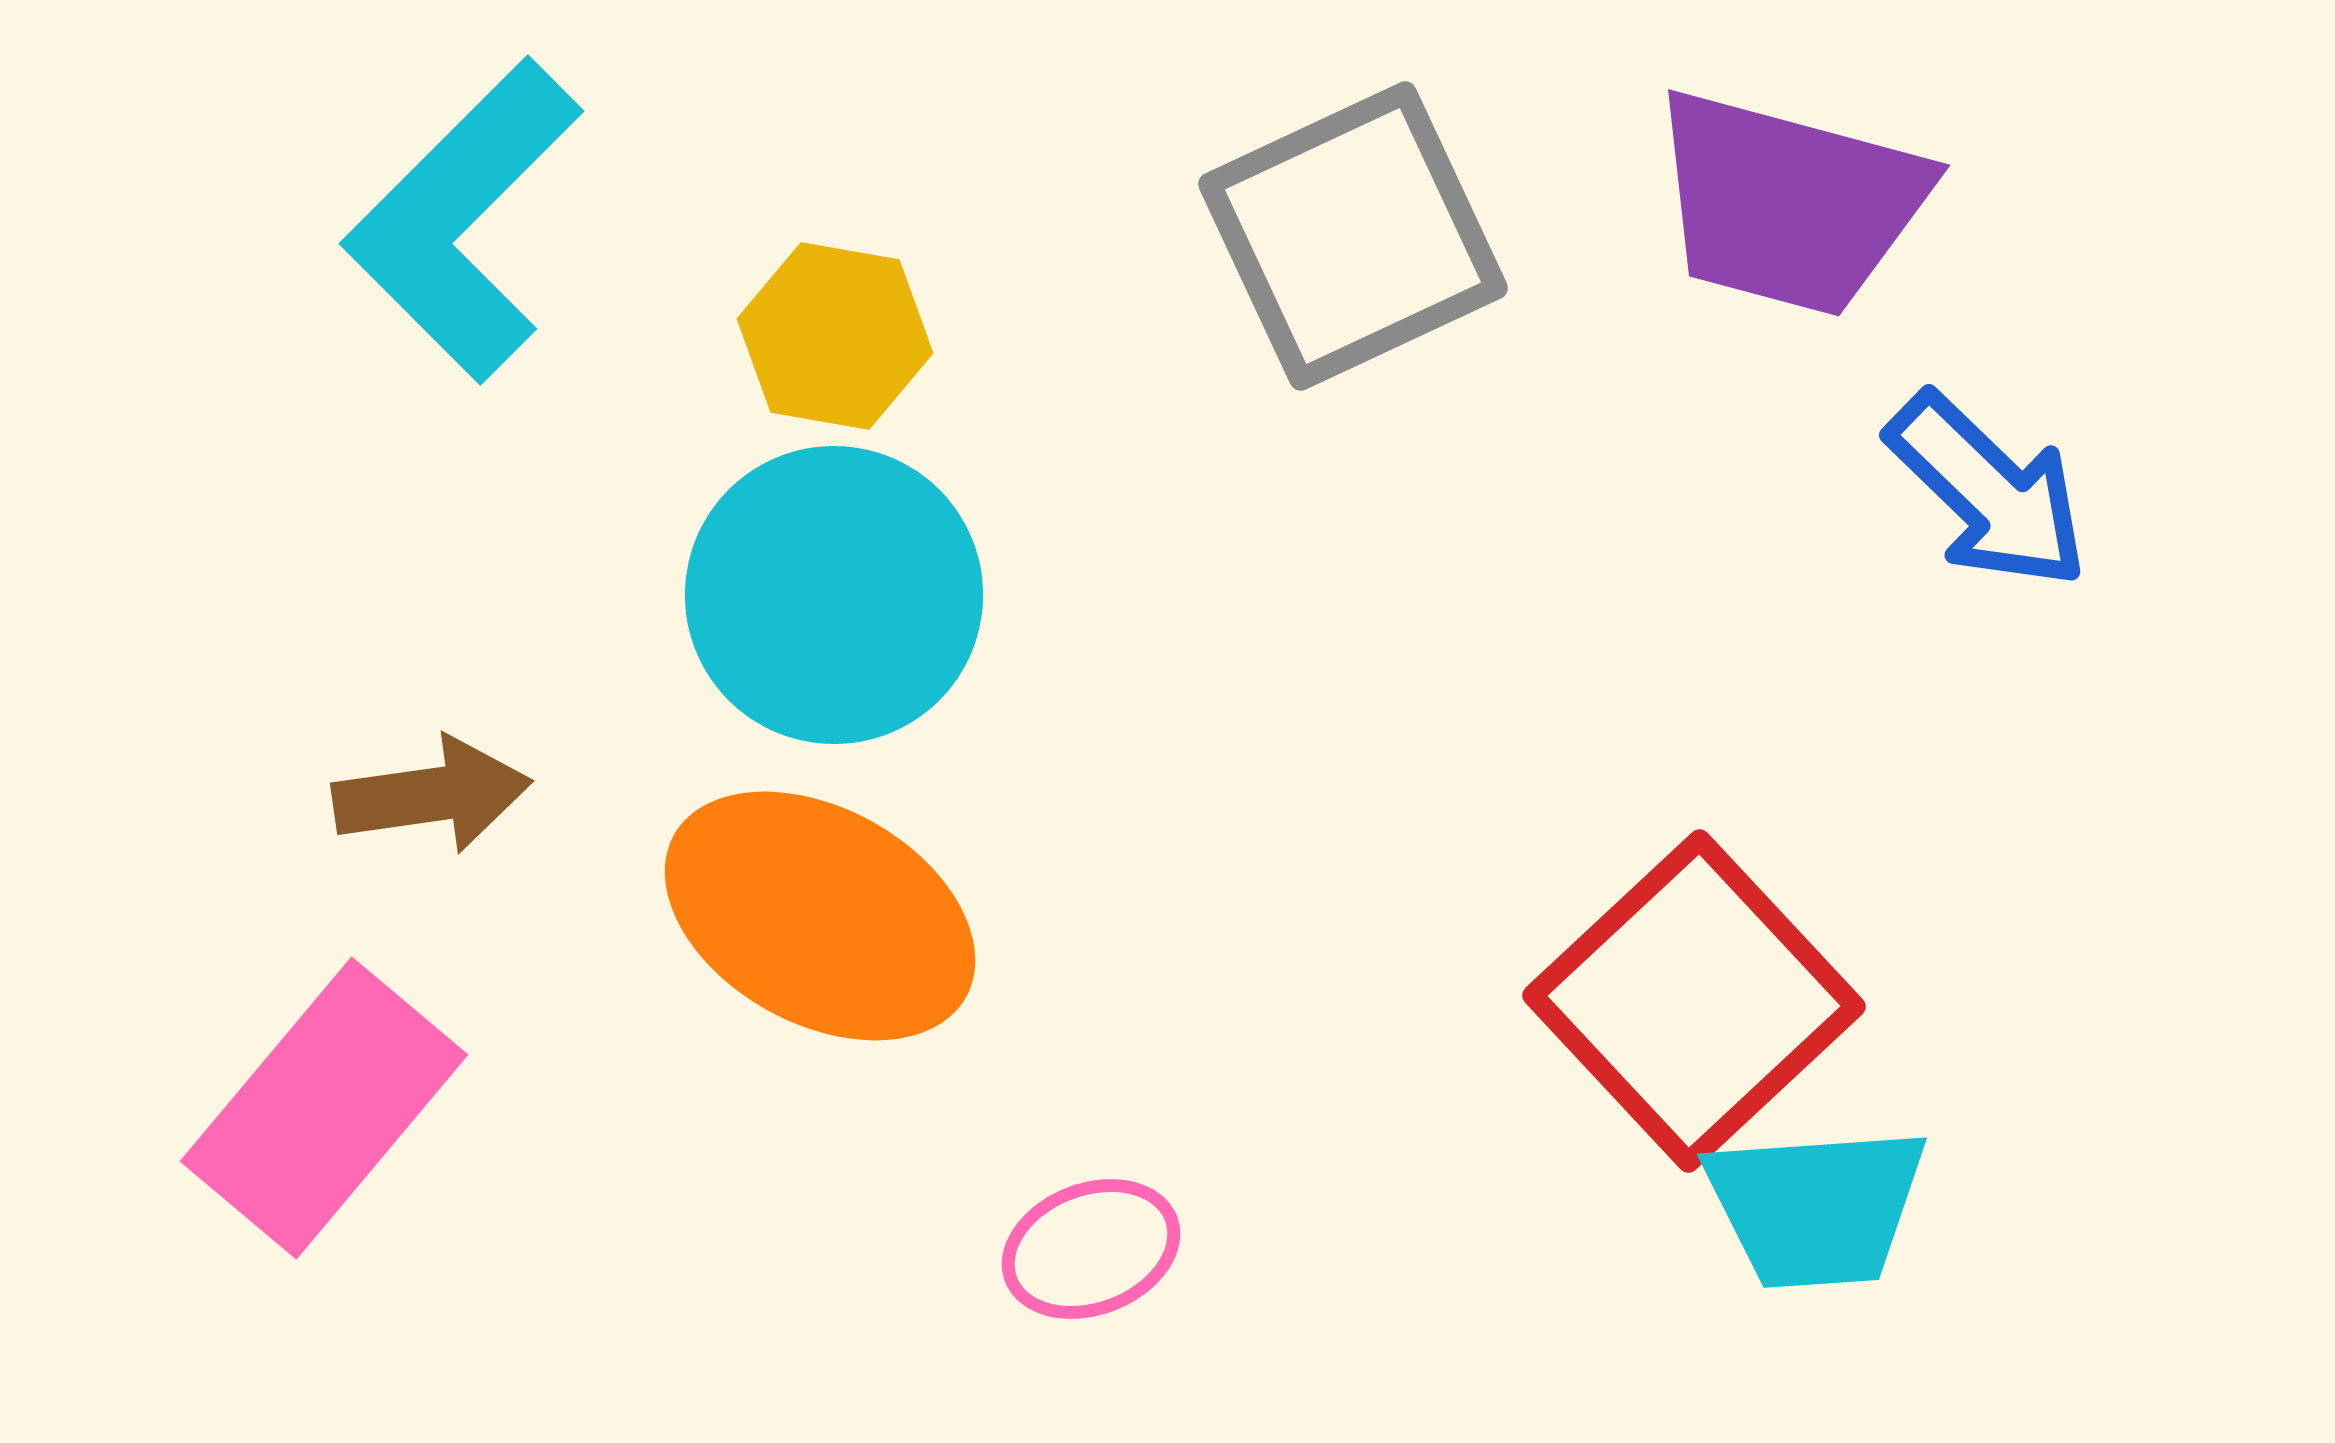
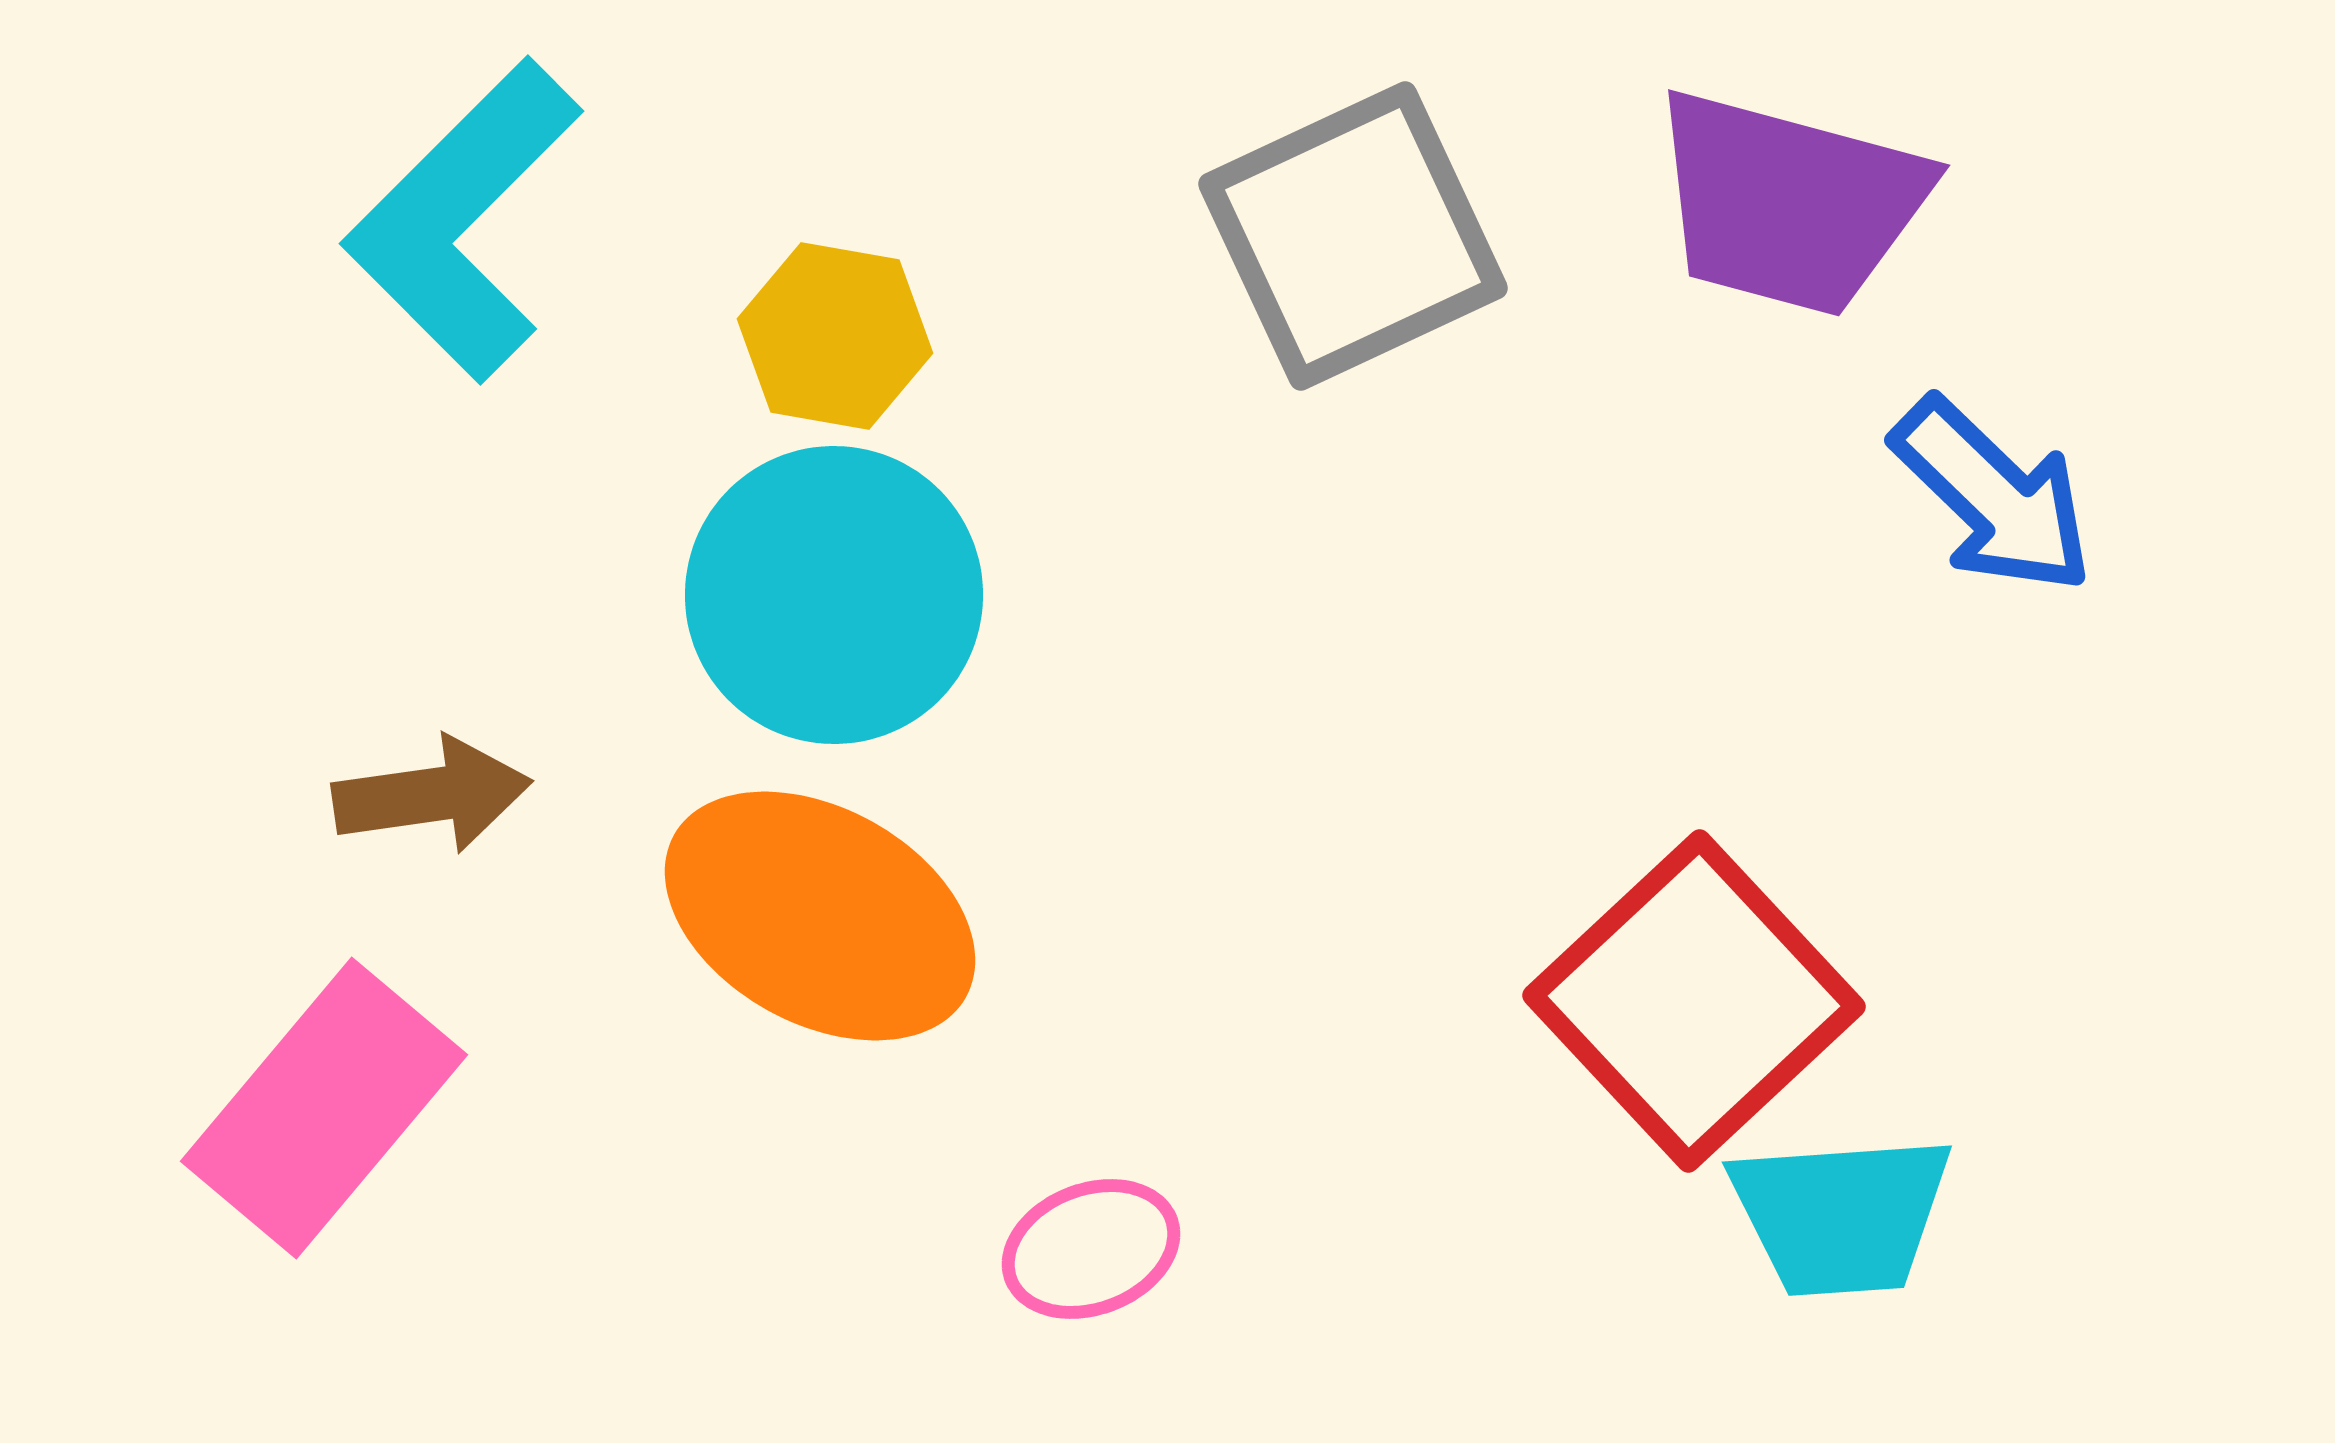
blue arrow: moved 5 px right, 5 px down
cyan trapezoid: moved 25 px right, 8 px down
